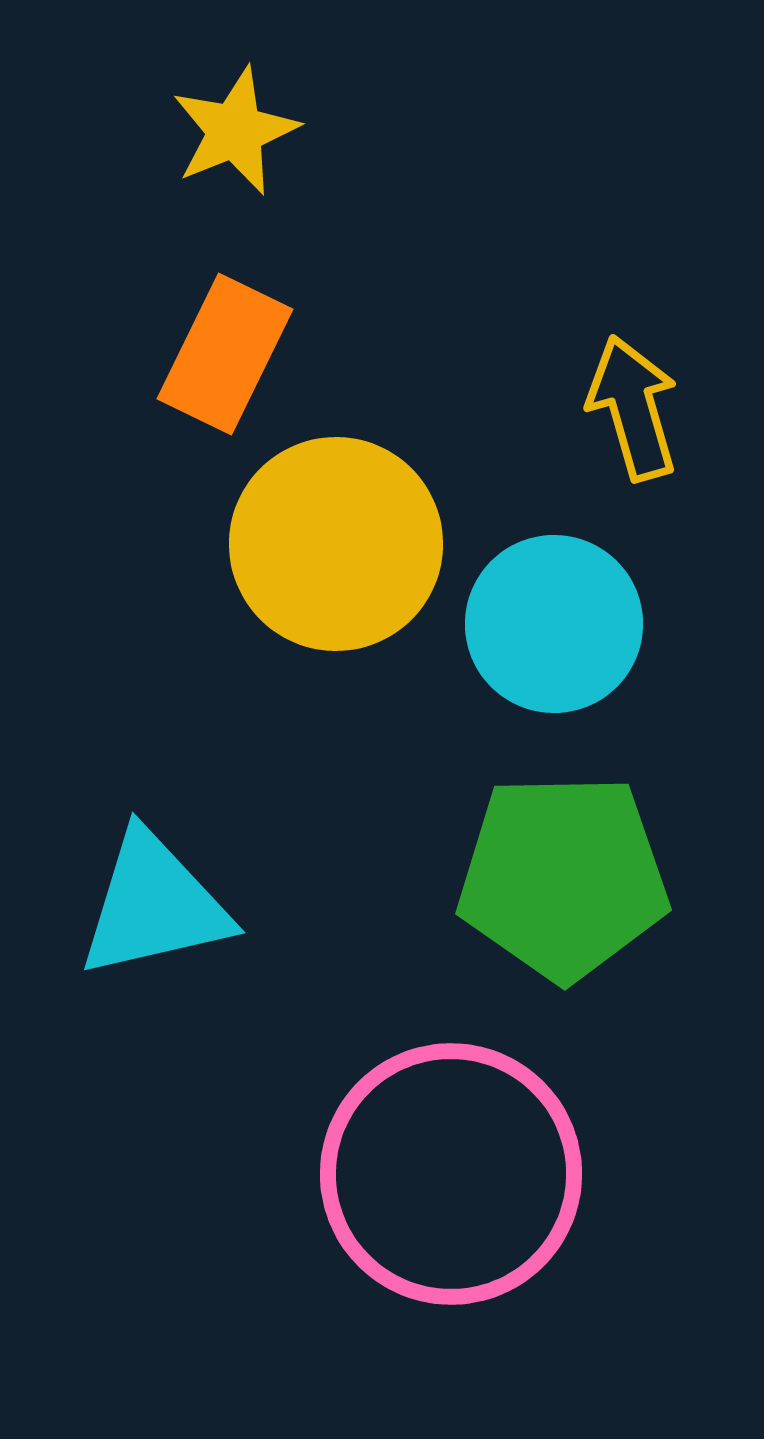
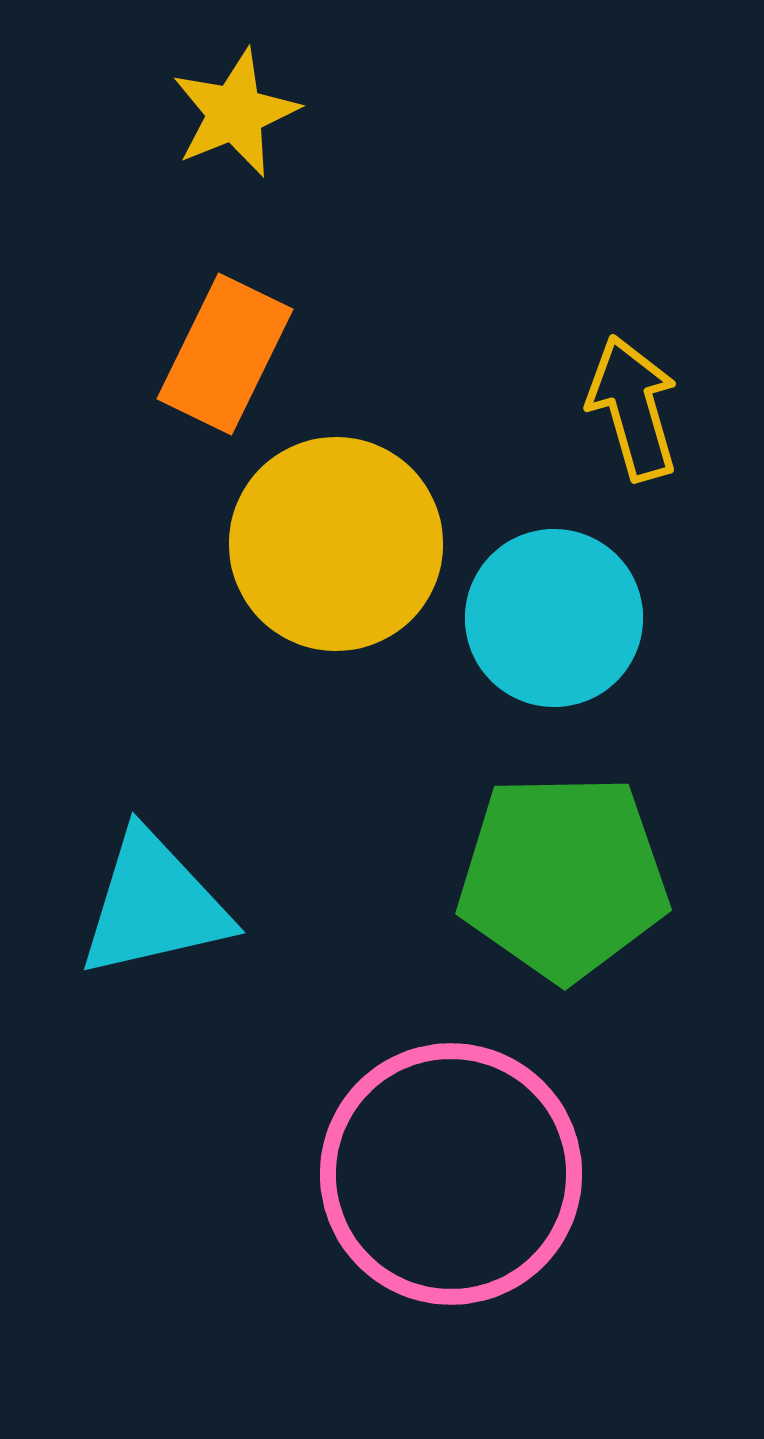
yellow star: moved 18 px up
cyan circle: moved 6 px up
